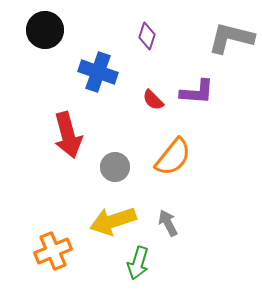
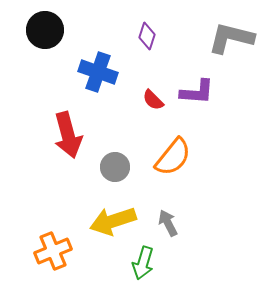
green arrow: moved 5 px right
